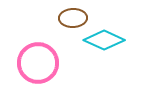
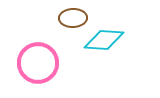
cyan diamond: rotated 21 degrees counterclockwise
